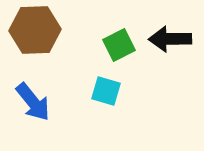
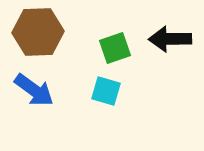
brown hexagon: moved 3 px right, 2 px down
green square: moved 4 px left, 3 px down; rotated 8 degrees clockwise
blue arrow: moved 1 px right, 12 px up; rotated 15 degrees counterclockwise
